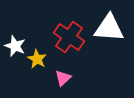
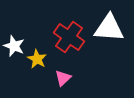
white star: moved 1 px left
